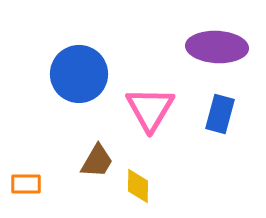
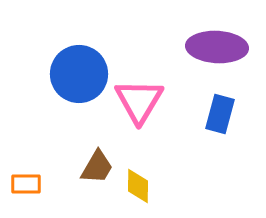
pink triangle: moved 11 px left, 8 px up
brown trapezoid: moved 6 px down
